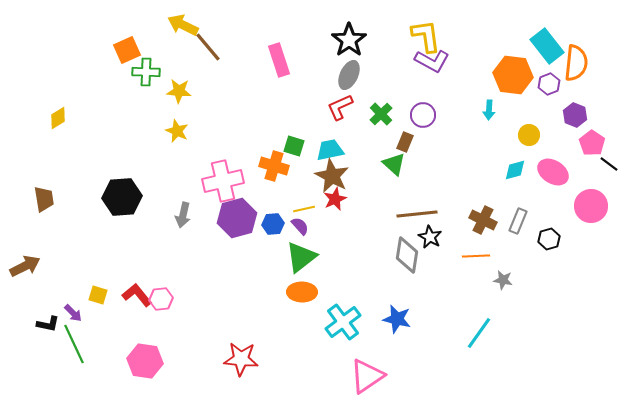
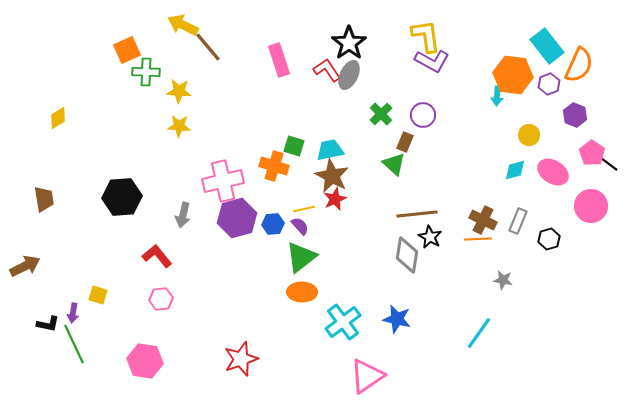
black star at (349, 40): moved 3 px down
orange semicircle at (576, 63): moved 3 px right, 2 px down; rotated 18 degrees clockwise
red L-shape at (340, 107): moved 13 px left, 37 px up; rotated 80 degrees clockwise
cyan arrow at (489, 110): moved 8 px right, 14 px up
yellow star at (177, 131): moved 2 px right, 5 px up; rotated 20 degrees counterclockwise
pink pentagon at (592, 143): moved 10 px down
orange line at (476, 256): moved 2 px right, 17 px up
red L-shape at (137, 295): moved 20 px right, 39 px up
purple arrow at (73, 313): rotated 54 degrees clockwise
red star at (241, 359): rotated 24 degrees counterclockwise
